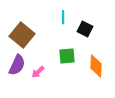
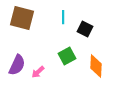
brown square: moved 17 px up; rotated 25 degrees counterclockwise
green square: rotated 24 degrees counterclockwise
